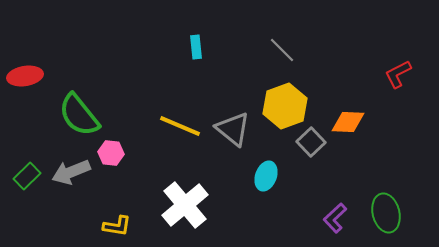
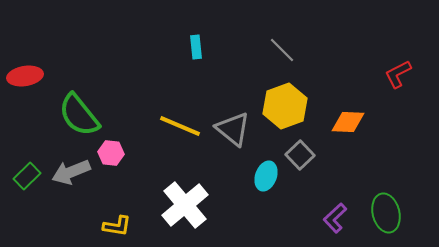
gray square: moved 11 px left, 13 px down
